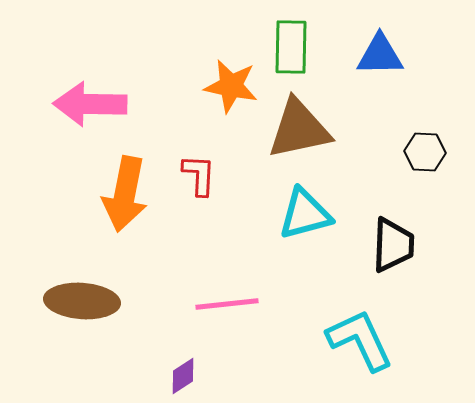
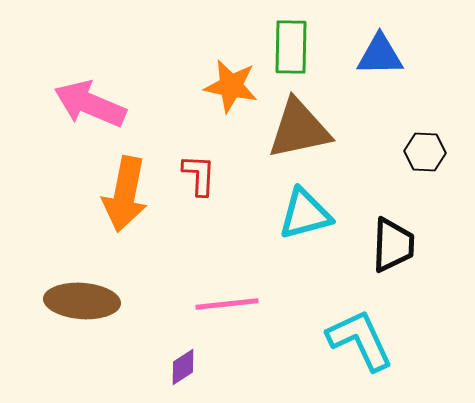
pink arrow: rotated 22 degrees clockwise
purple diamond: moved 9 px up
